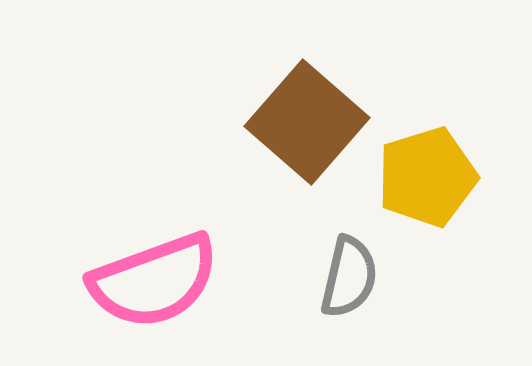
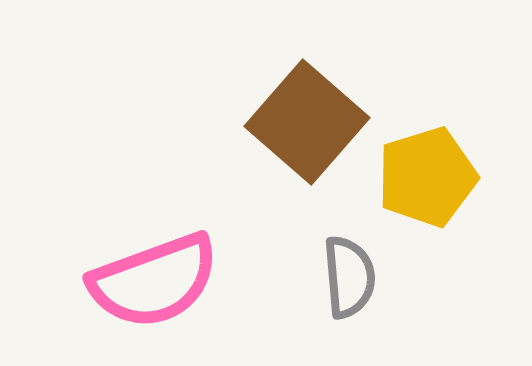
gray semicircle: rotated 18 degrees counterclockwise
